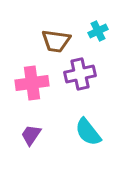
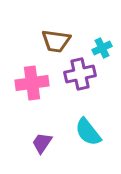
cyan cross: moved 4 px right, 17 px down
purple trapezoid: moved 11 px right, 8 px down
